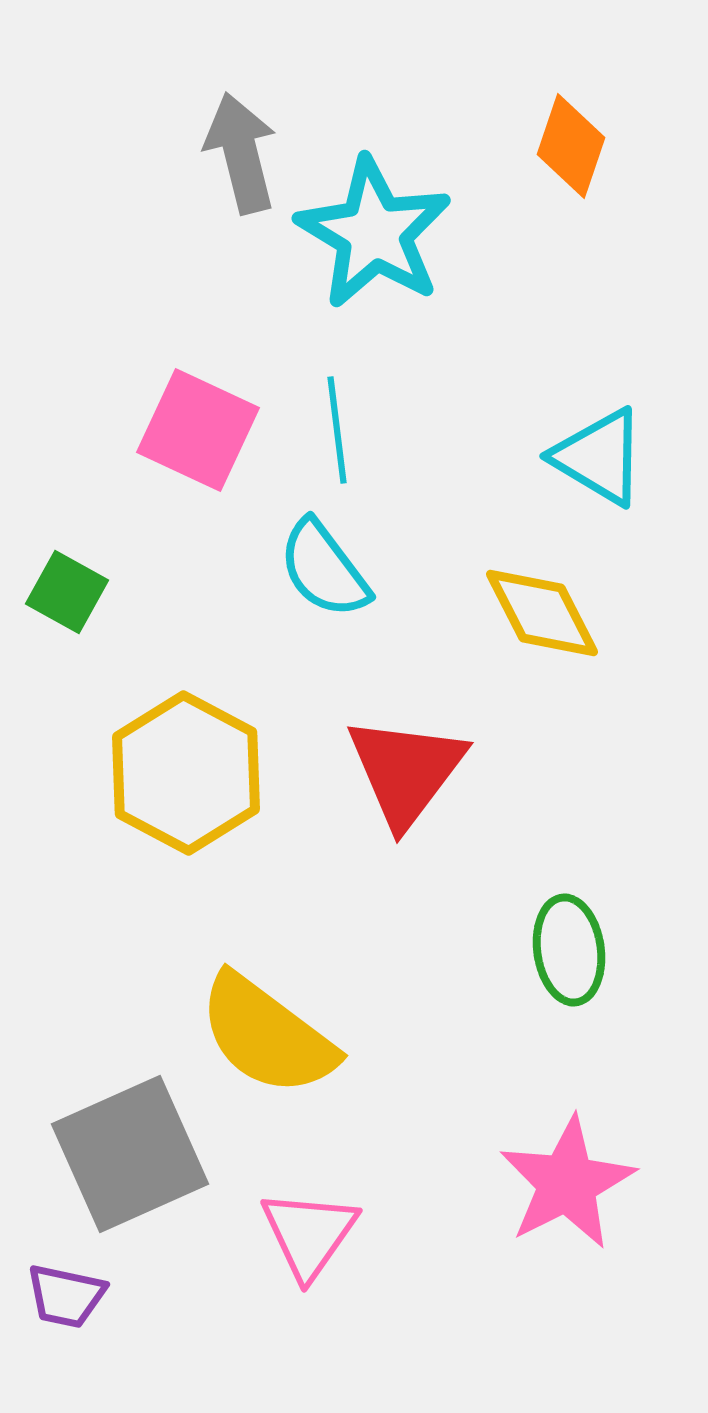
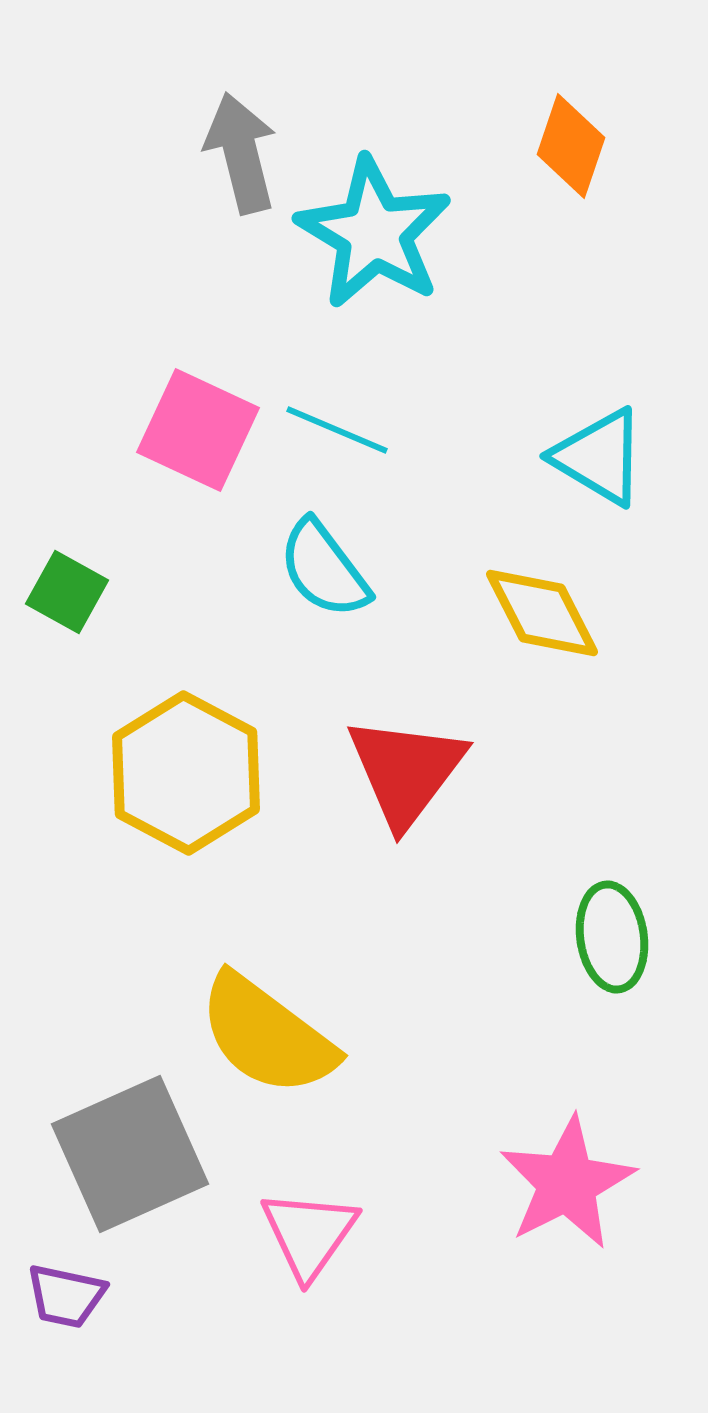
cyan line: rotated 60 degrees counterclockwise
green ellipse: moved 43 px right, 13 px up
